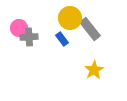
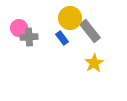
gray rectangle: moved 2 px down
blue rectangle: moved 1 px up
yellow star: moved 7 px up
